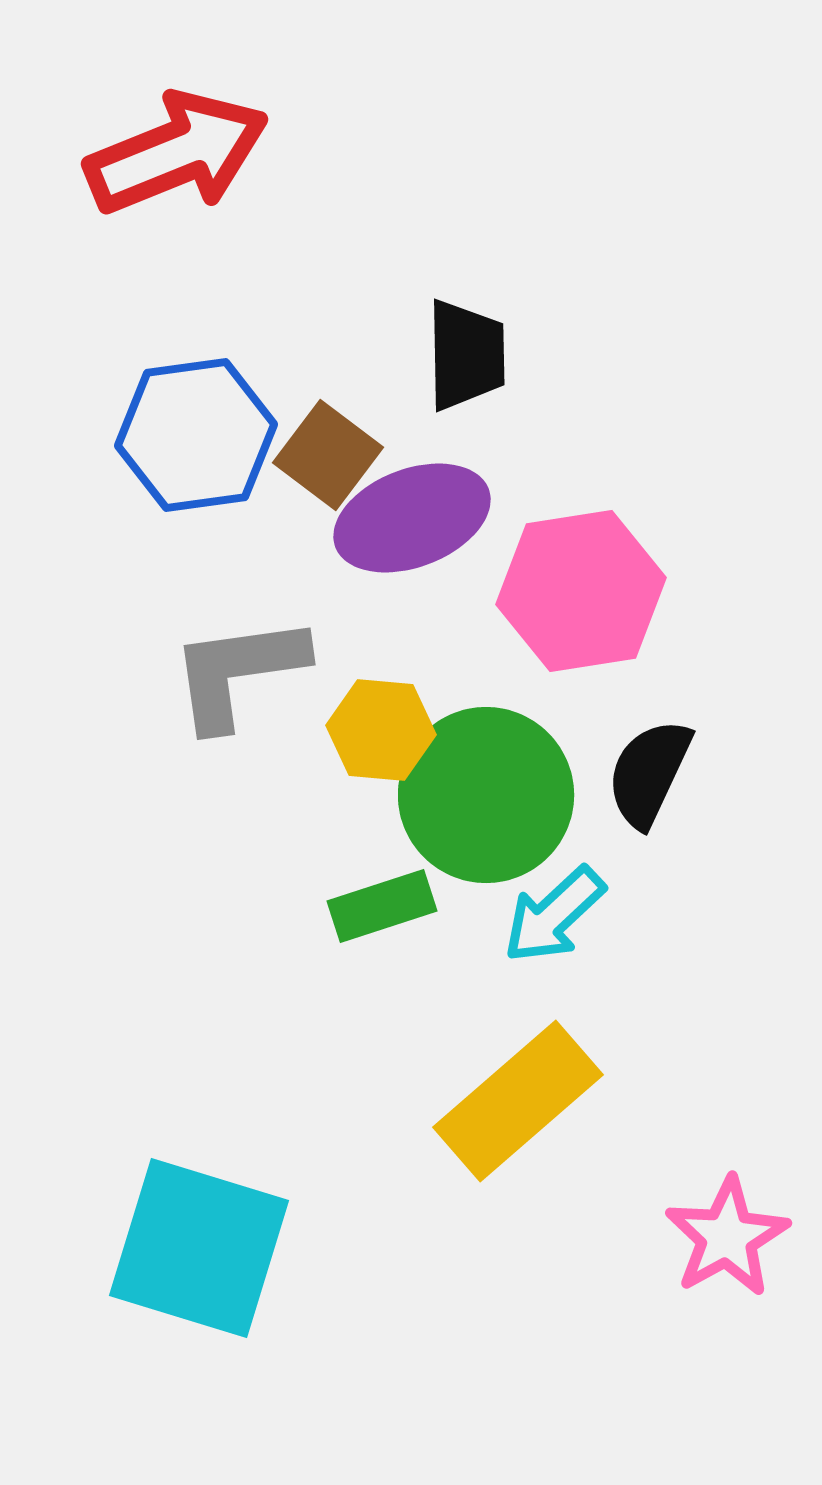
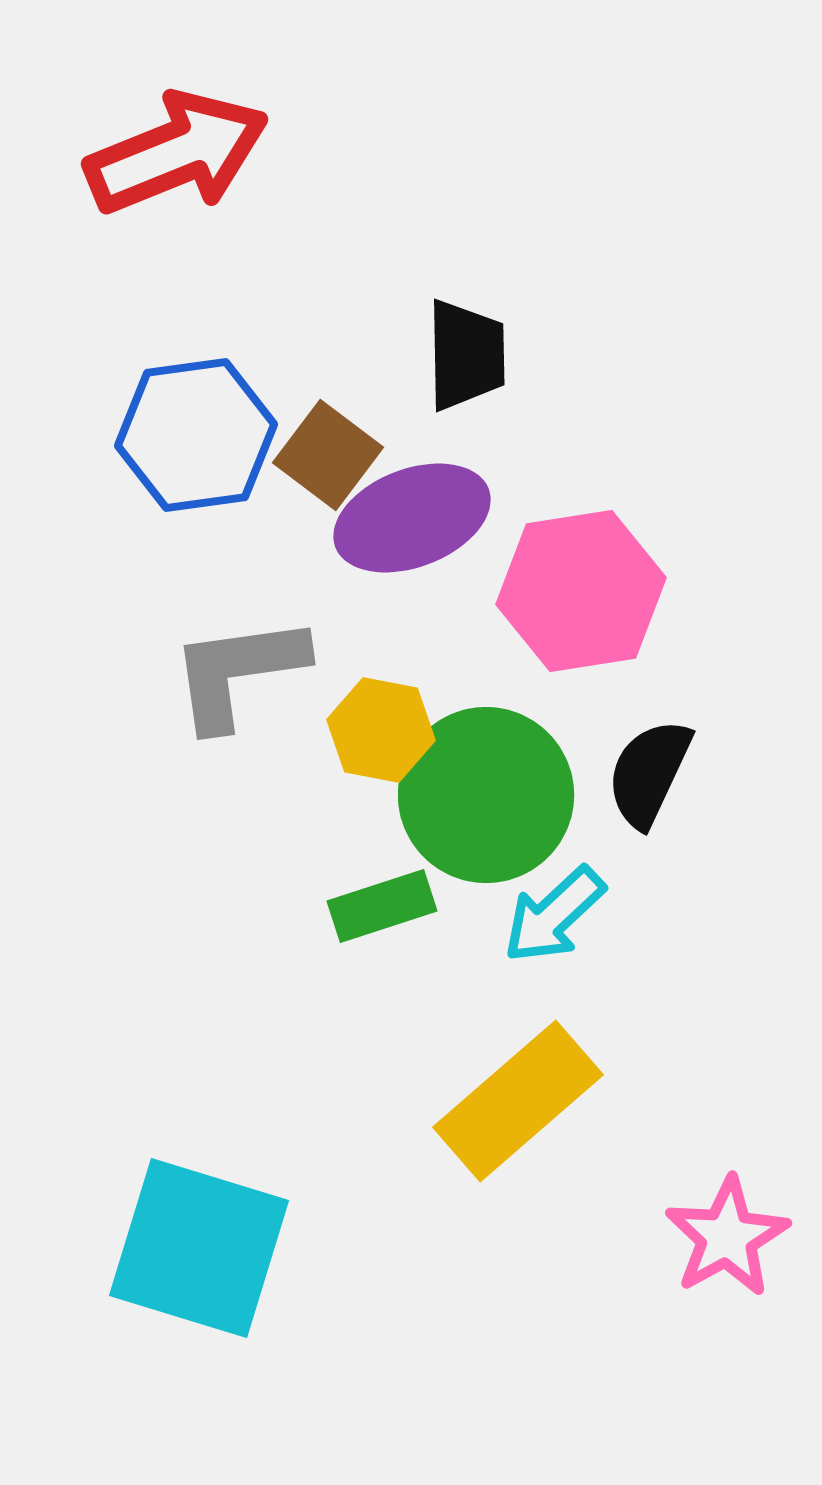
yellow hexagon: rotated 6 degrees clockwise
